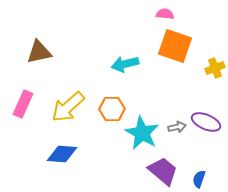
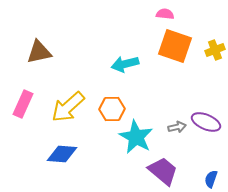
yellow cross: moved 18 px up
cyan star: moved 6 px left, 4 px down
blue semicircle: moved 12 px right
